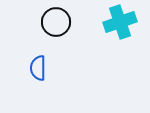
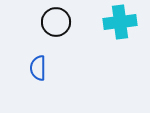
cyan cross: rotated 12 degrees clockwise
